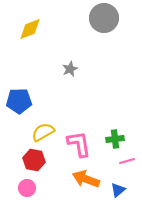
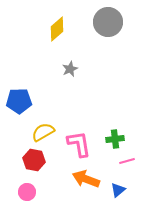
gray circle: moved 4 px right, 4 px down
yellow diamond: moved 27 px right; rotated 20 degrees counterclockwise
pink circle: moved 4 px down
